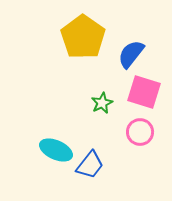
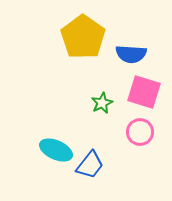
blue semicircle: rotated 124 degrees counterclockwise
